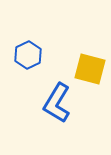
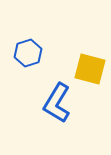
blue hexagon: moved 2 px up; rotated 8 degrees clockwise
